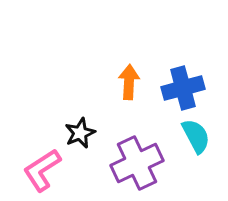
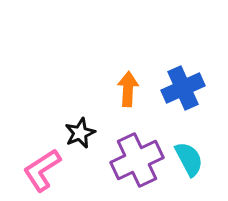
orange arrow: moved 1 px left, 7 px down
blue cross: rotated 9 degrees counterclockwise
cyan semicircle: moved 7 px left, 23 px down
purple cross: moved 3 px up
